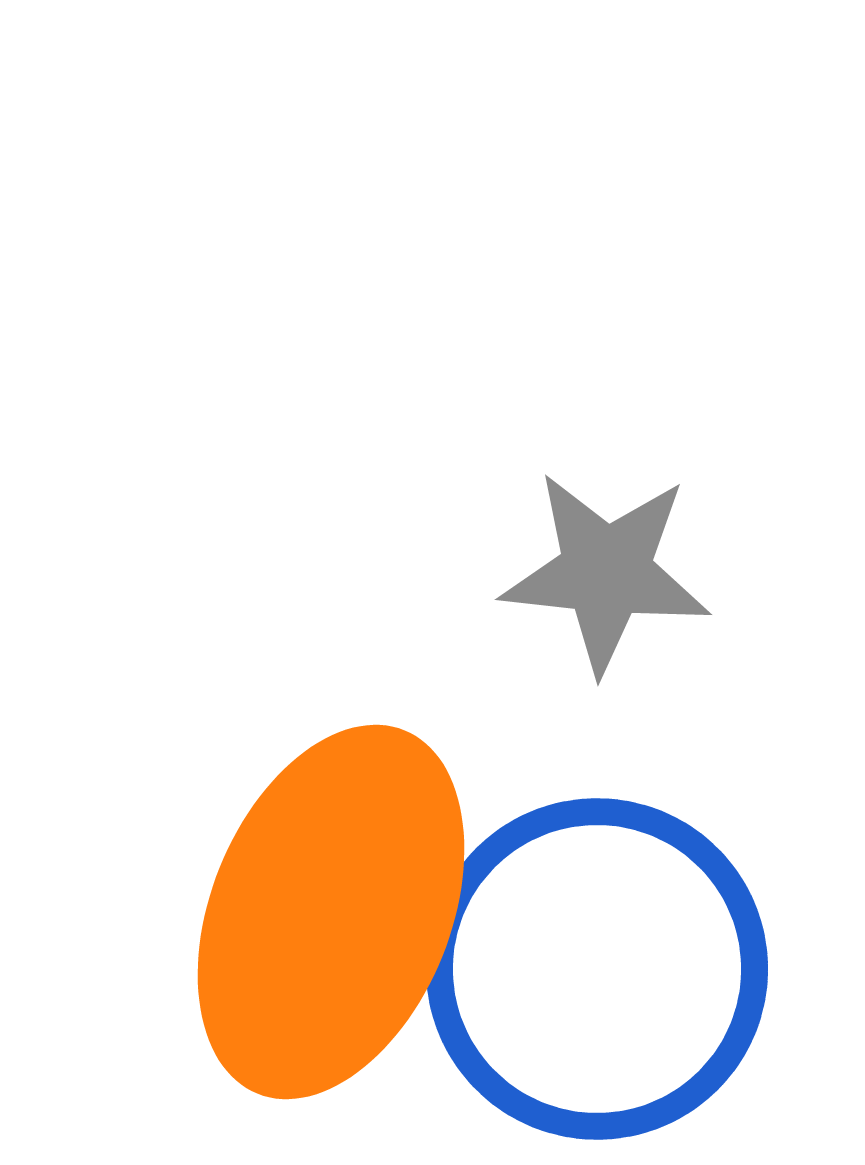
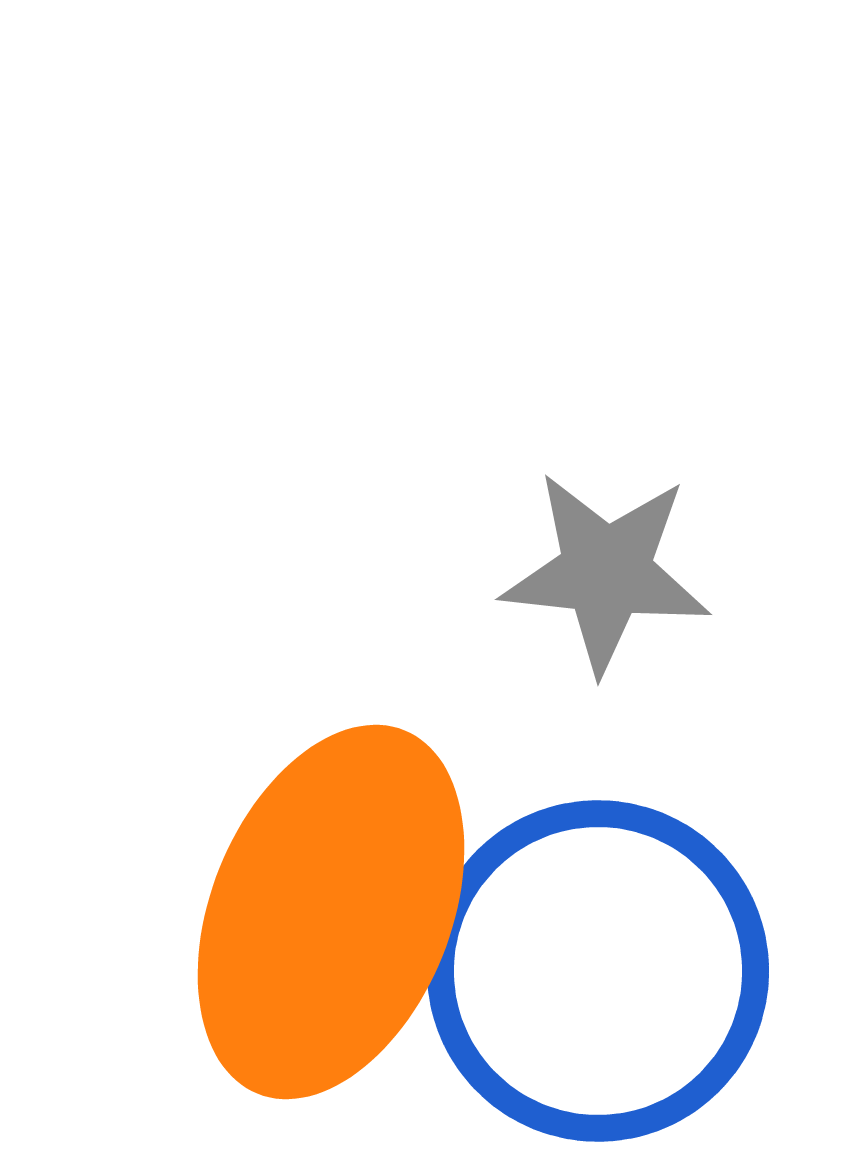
blue circle: moved 1 px right, 2 px down
